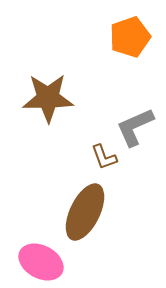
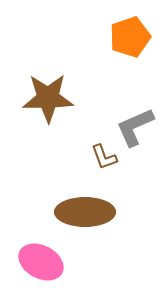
brown ellipse: rotated 64 degrees clockwise
